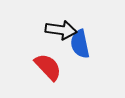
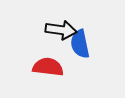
red semicircle: rotated 40 degrees counterclockwise
